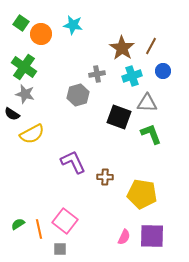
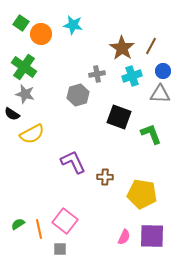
gray triangle: moved 13 px right, 9 px up
